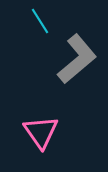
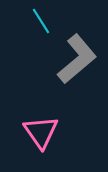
cyan line: moved 1 px right
